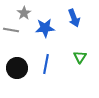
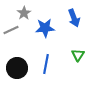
gray line: rotated 35 degrees counterclockwise
green triangle: moved 2 px left, 2 px up
